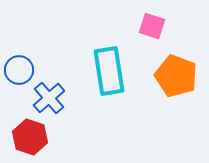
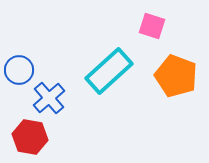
cyan rectangle: rotated 57 degrees clockwise
red hexagon: rotated 8 degrees counterclockwise
